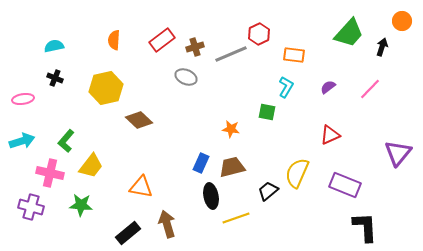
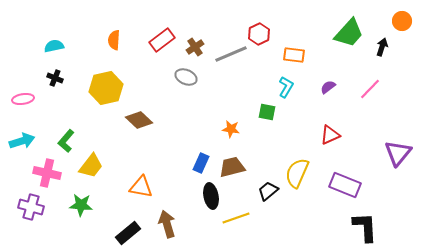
brown cross: rotated 18 degrees counterclockwise
pink cross: moved 3 px left
